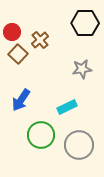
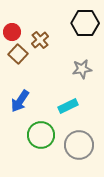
blue arrow: moved 1 px left, 1 px down
cyan rectangle: moved 1 px right, 1 px up
